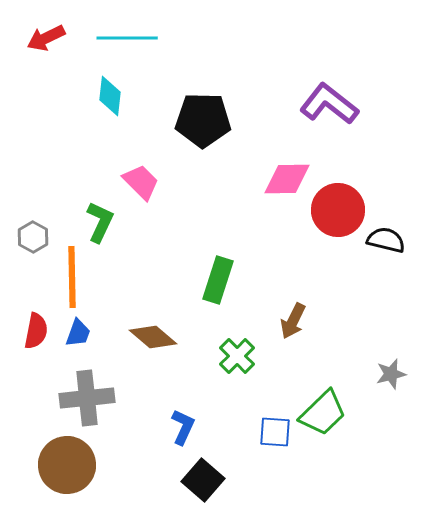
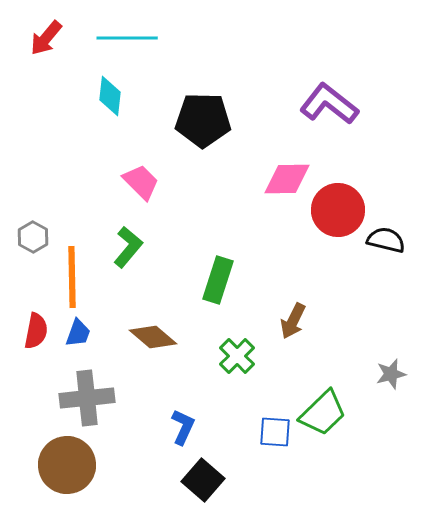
red arrow: rotated 24 degrees counterclockwise
green L-shape: moved 28 px right, 25 px down; rotated 15 degrees clockwise
